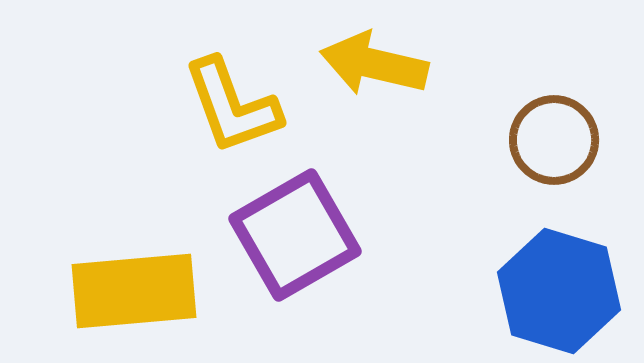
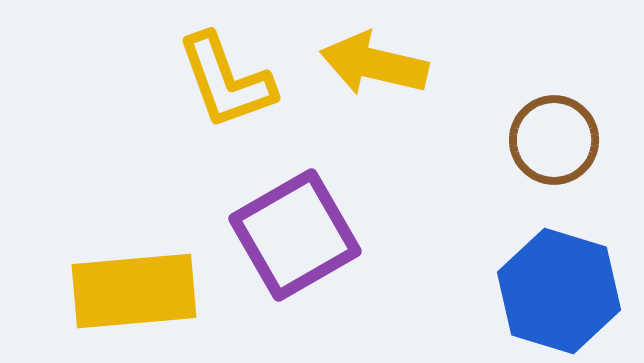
yellow L-shape: moved 6 px left, 25 px up
